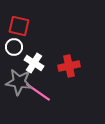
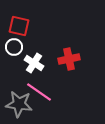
red cross: moved 7 px up
gray star: moved 22 px down
pink line: moved 1 px right
